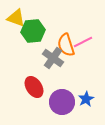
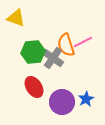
green hexagon: moved 21 px down
